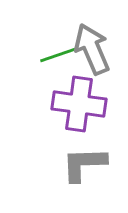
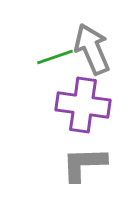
green line: moved 3 px left, 2 px down
purple cross: moved 4 px right, 1 px down
